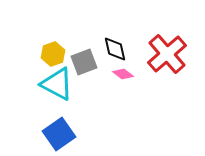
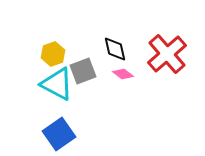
gray square: moved 1 px left, 9 px down
